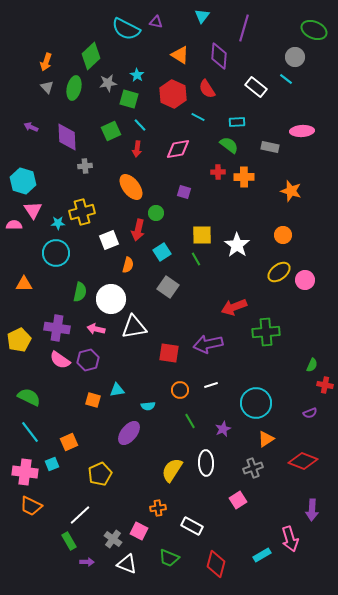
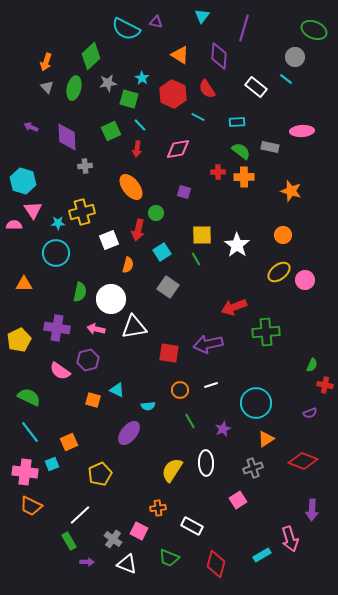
cyan star at (137, 75): moved 5 px right, 3 px down
green semicircle at (229, 145): moved 12 px right, 6 px down
pink semicircle at (60, 360): moved 11 px down
cyan triangle at (117, 390): rotated 35 degrees clockwise
